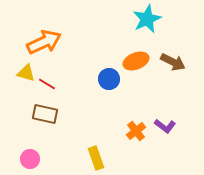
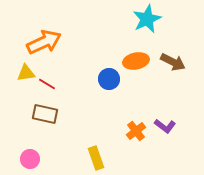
orange ellipse: rotated 10 degrees clockwise
yellow triangle: rotated 24 degrees counterclockwise
